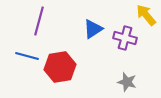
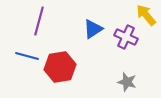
purple cross: moved 1 px right, 1 px up; rotated 10 degrees clockwise
